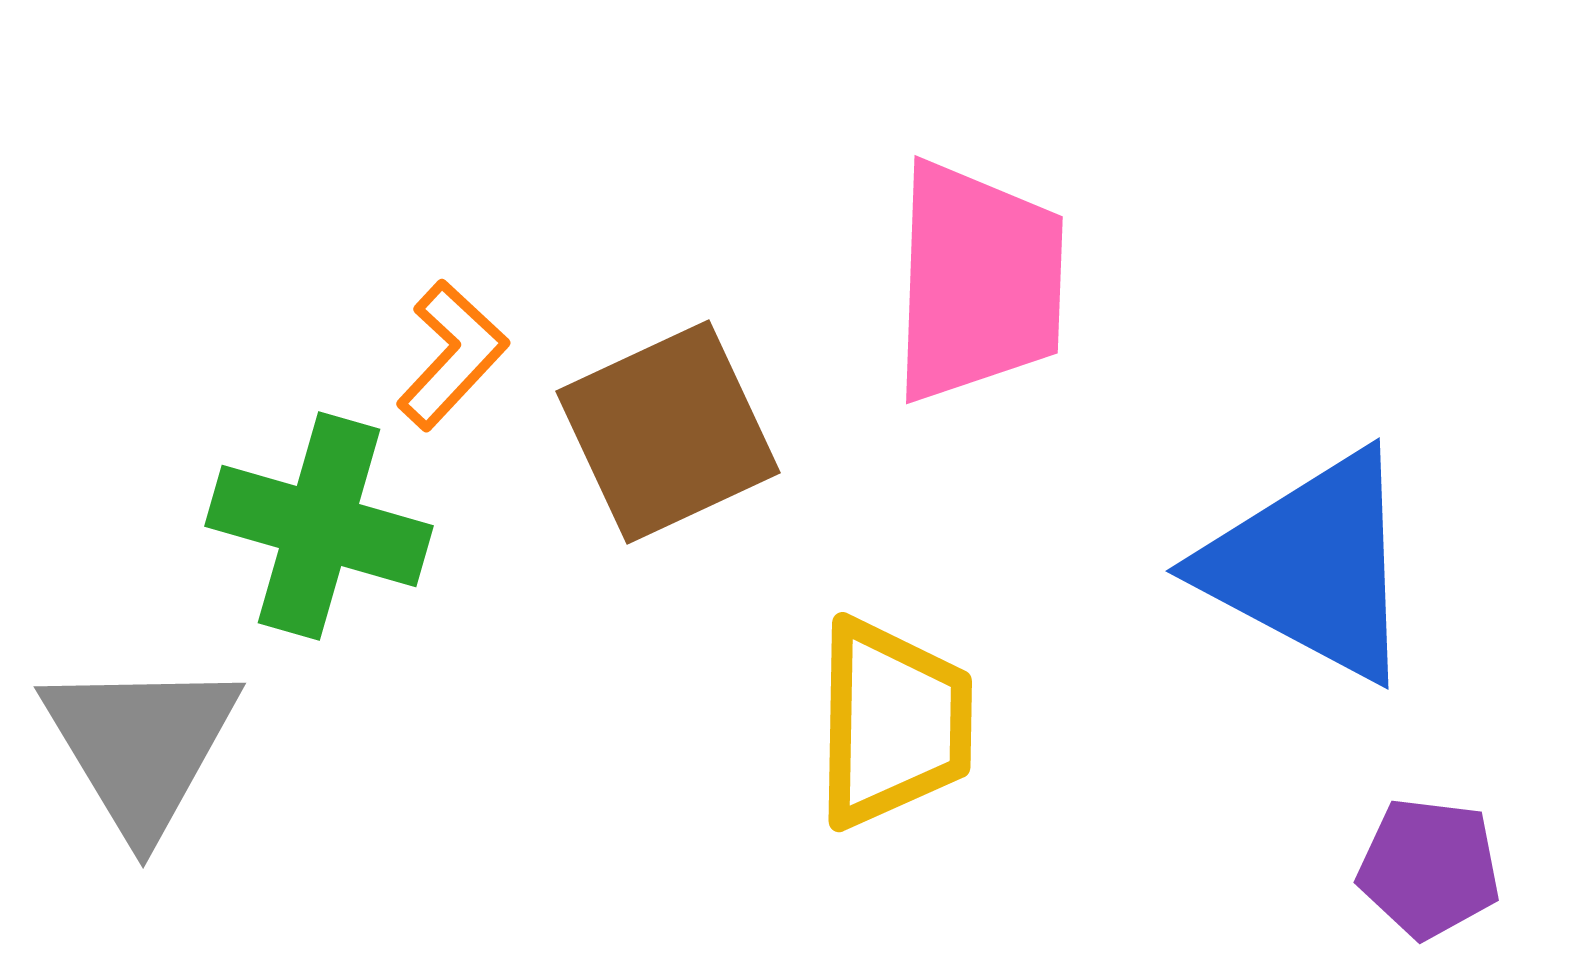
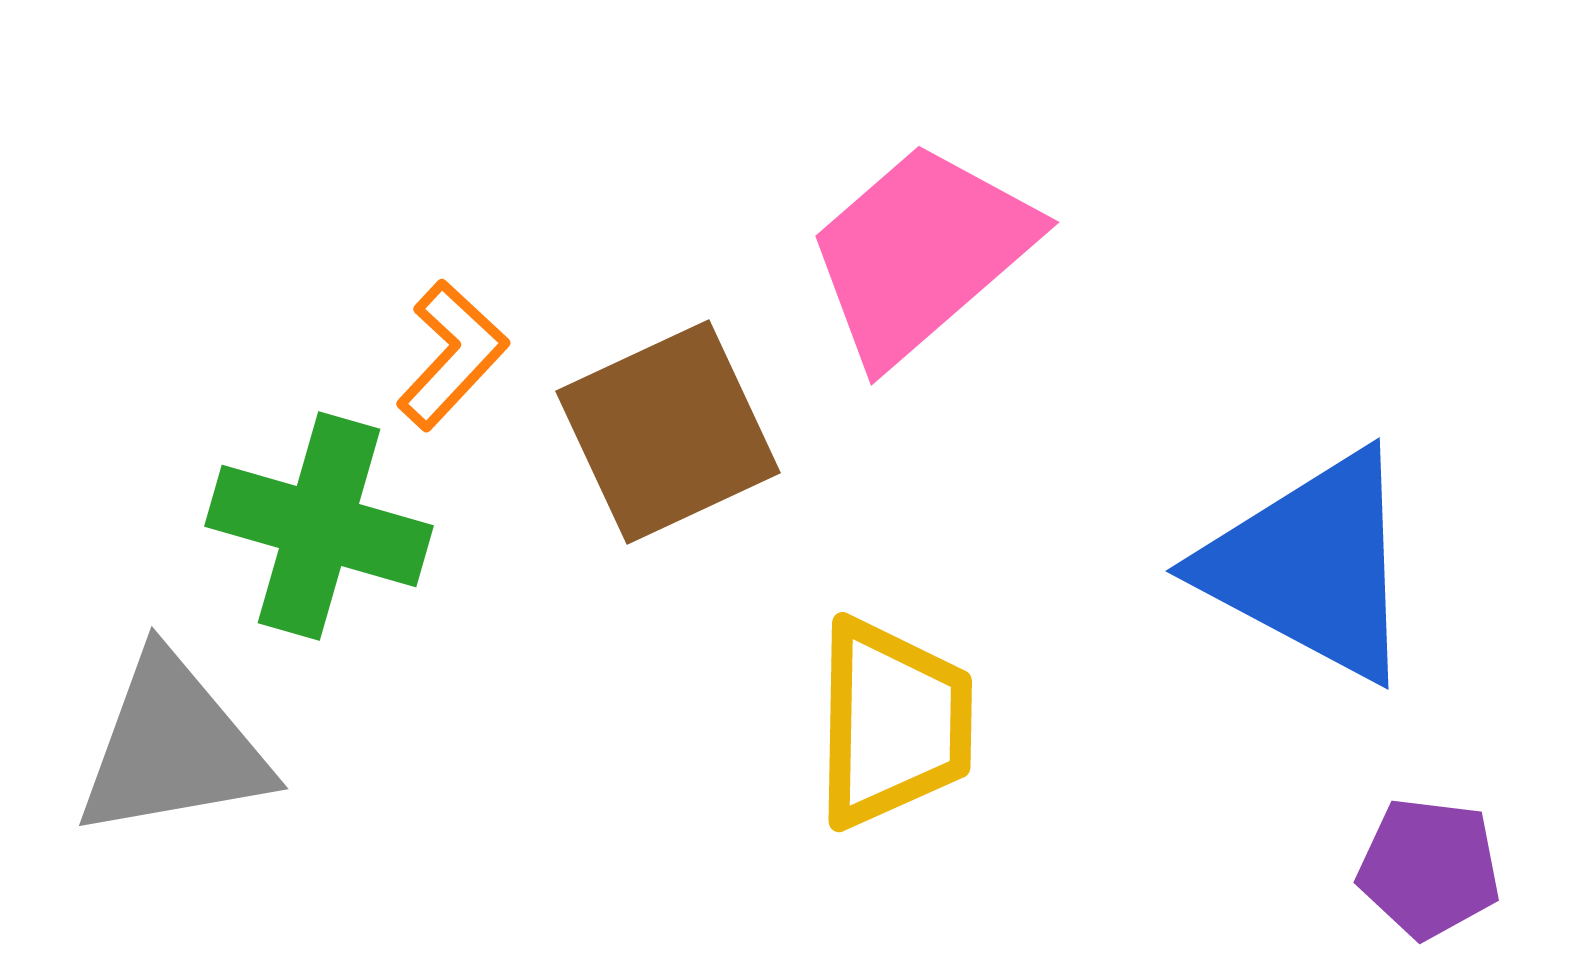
pink trapezoid: moved 57 px left, 29 px up; rotated 133 degrees counterclockwise
gray triangle: moved 32 px right, 1 px down; rotated 51 degrees clockwise
